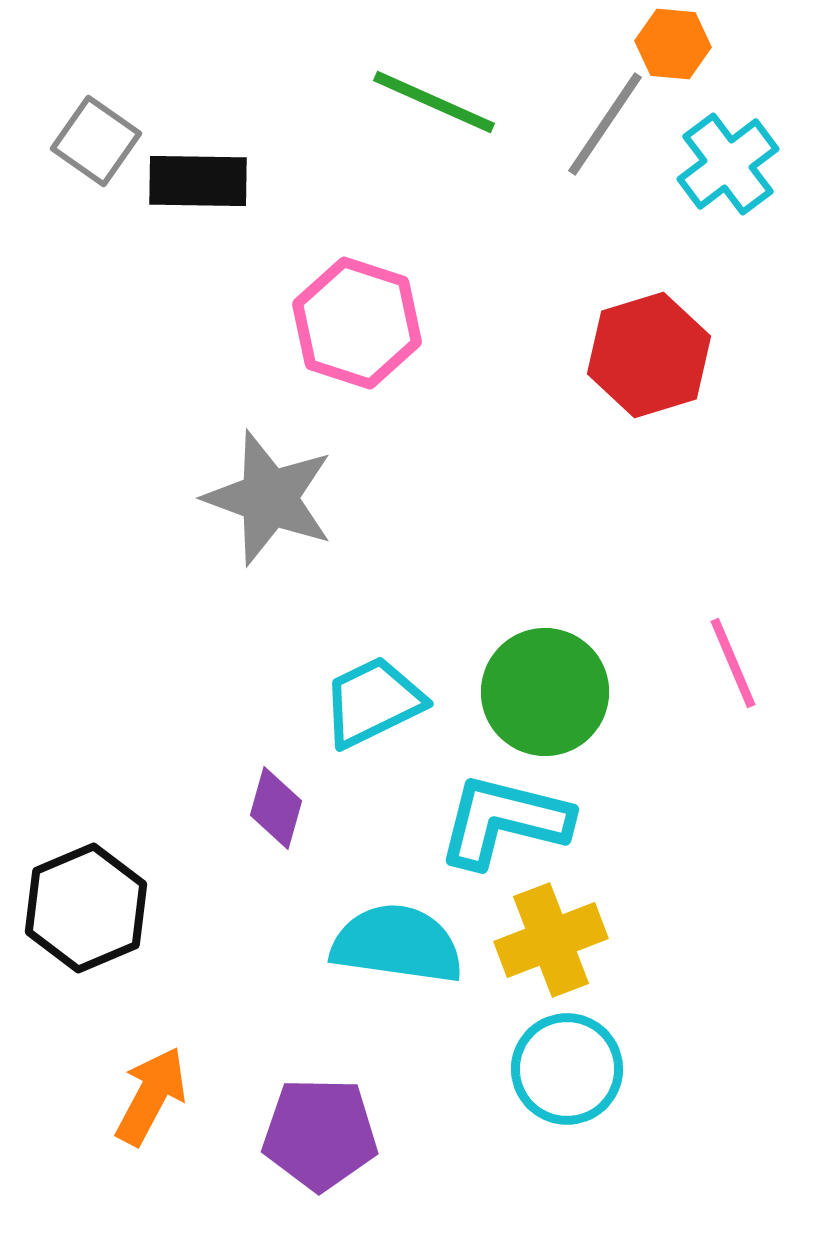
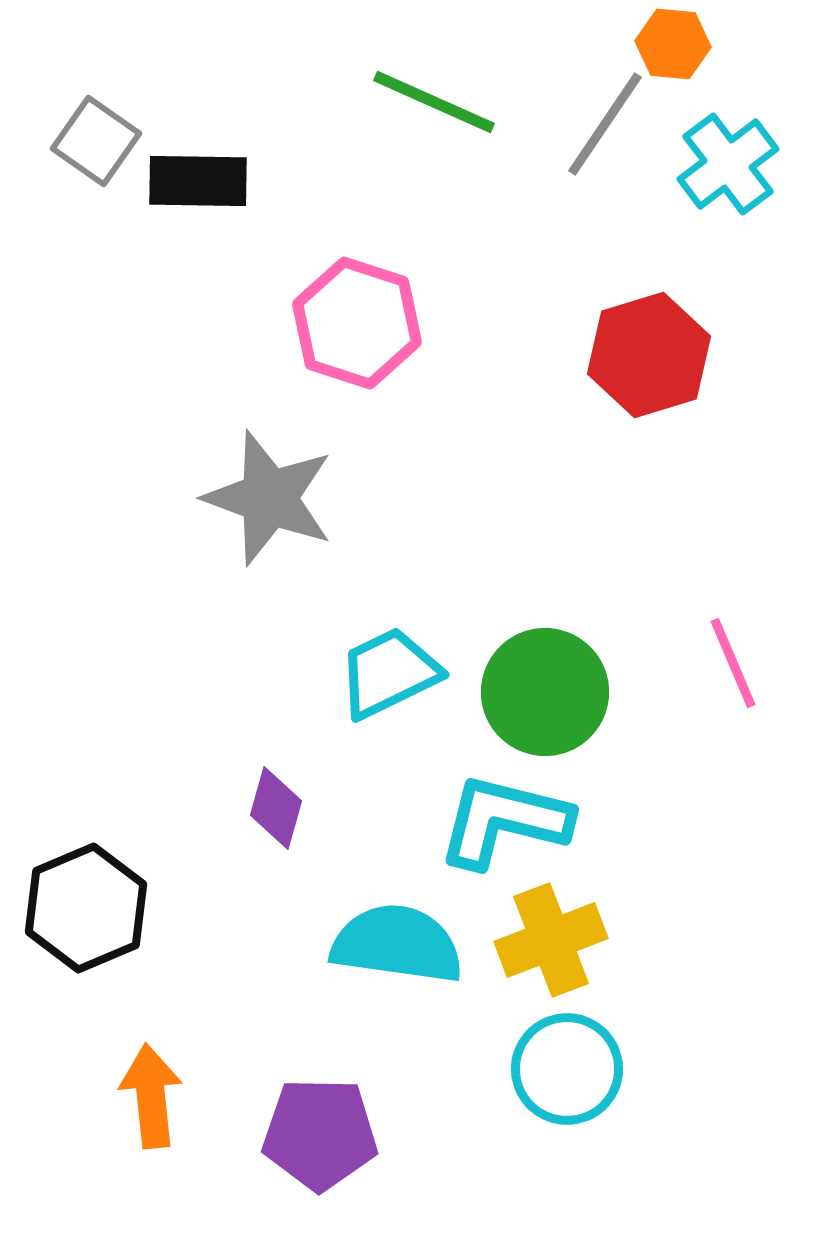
cyan trapezoid: moved 16 px right, 29 px up
orange arrow: rotated 34 degrees counterclockwise
